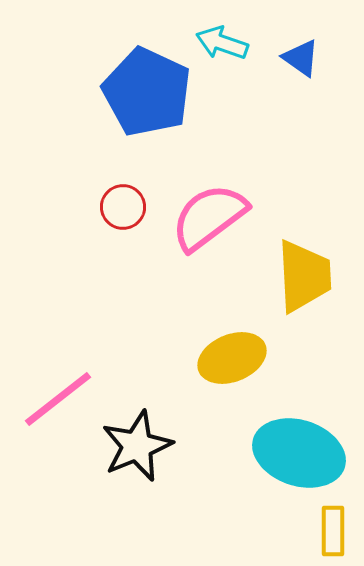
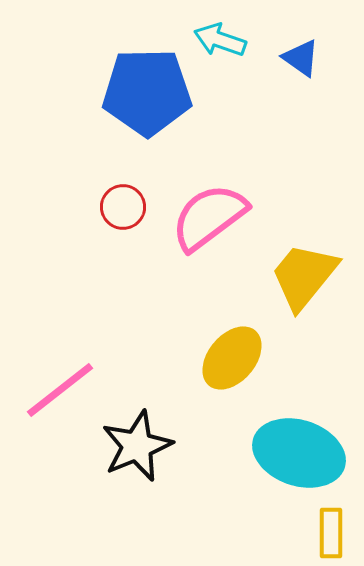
cyan arrow: moved 2 px left, 3 px up
blue pentagon: rotated 26 degrees counterclockwise
yellow trapezoid: rotated 138 degrees counterclockwise
yellow ellipse: rotated 28 degrees counterclockwise
pink line: moved 2 px right, 9 px up
yellow rectangle: moved 2 px left, 2 px down
